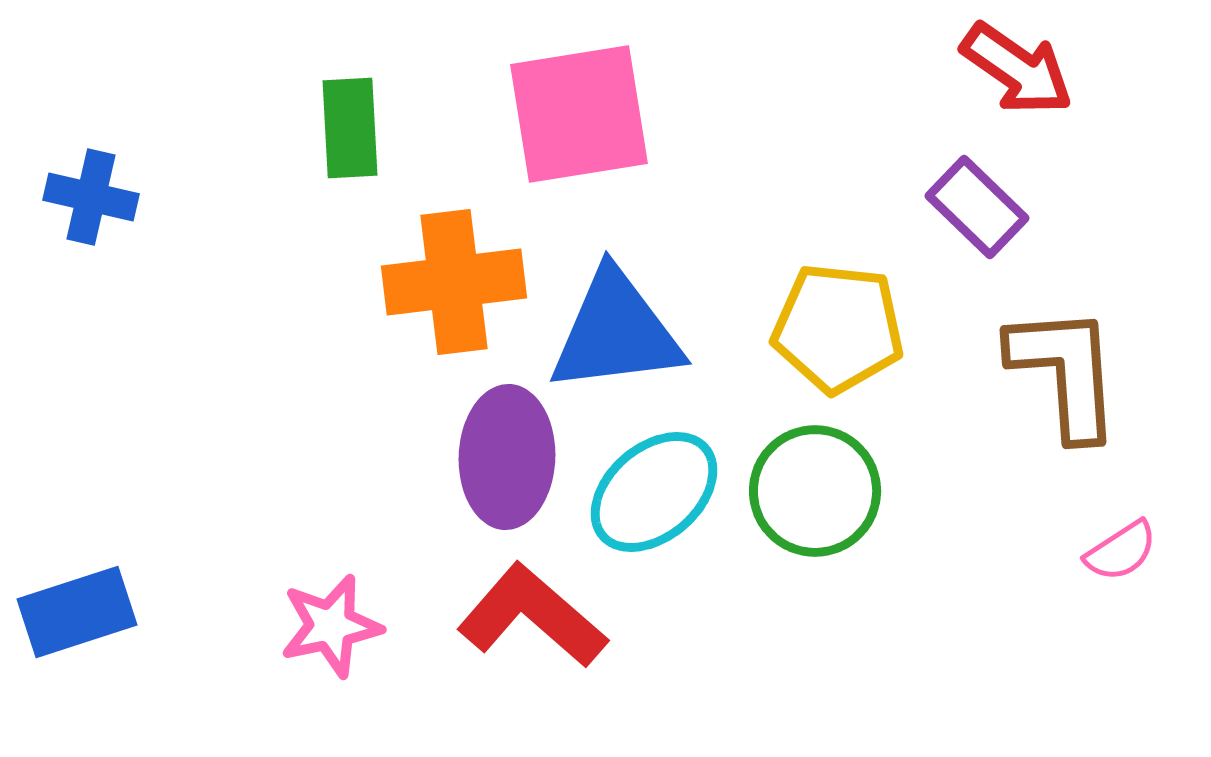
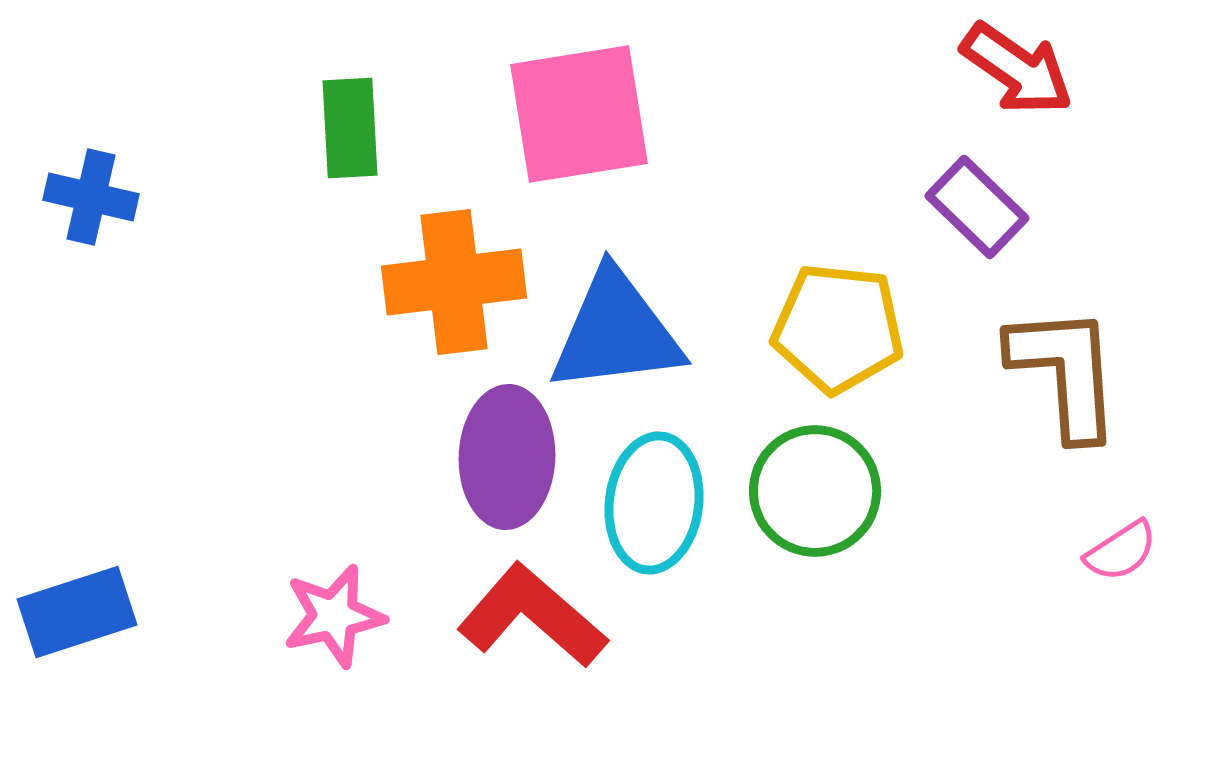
cyan ellipse: moved 11 px down; rotated 42 degrees counterclockwise
pink star: moved 3 px right, 10 px up
